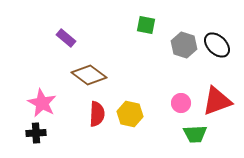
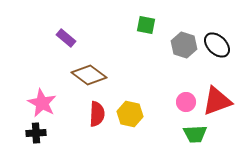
pink circle: moved 5 px right, 1 px up
